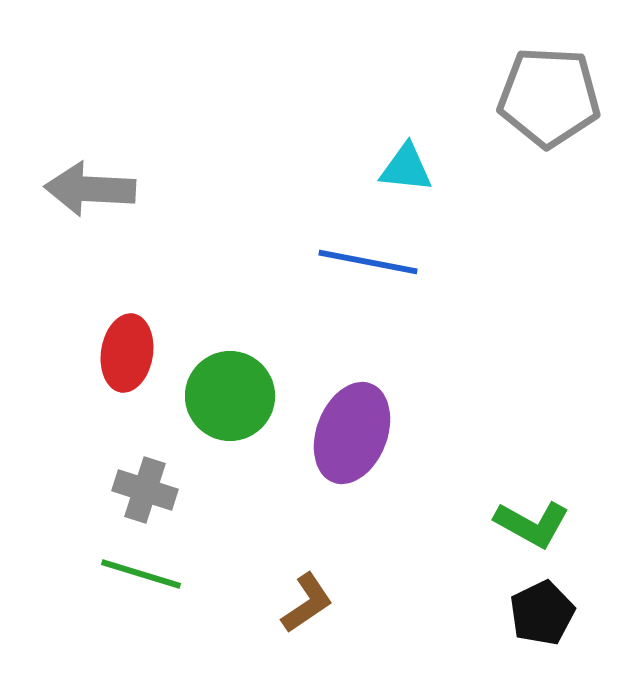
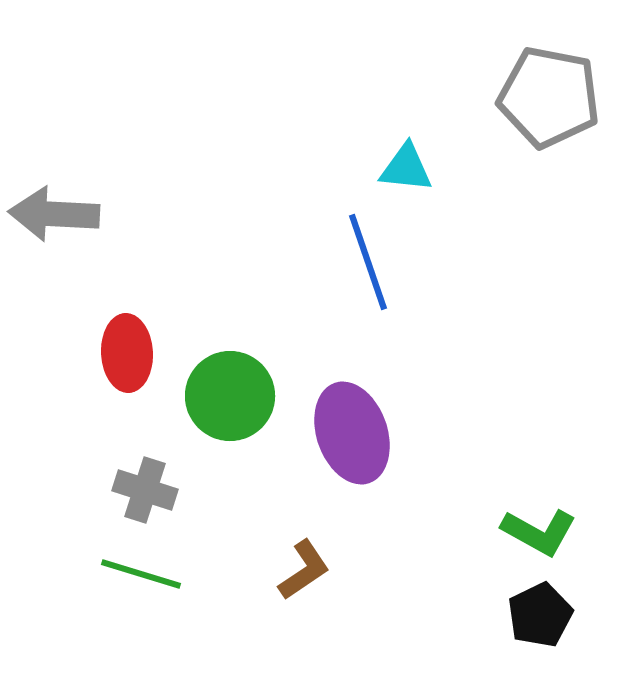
gray pentagon: rotated 8 degrees clockwise
gray arrow: moved 36 px left, 25 px down
blue line: rotated 60 degrees clockwise
red ellipse: rotated 12 degrees counterclockwise
purple ellipse: rotated 40 degrees counterclockwise
green L-shape: moved 7 px right, 8 px down
brown L-shape: moved 3 px left, 33 px up
black pentagon: moved 2 px left, 2 px down
